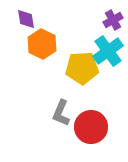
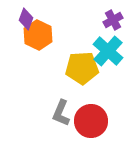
purple diamond: rotated 30 degrees clockwise
orange hexagon: moved 4 px left, 9 px up
cyan cross: rotated 12 degrees counterclockwise
red circle: moved 6 px up
